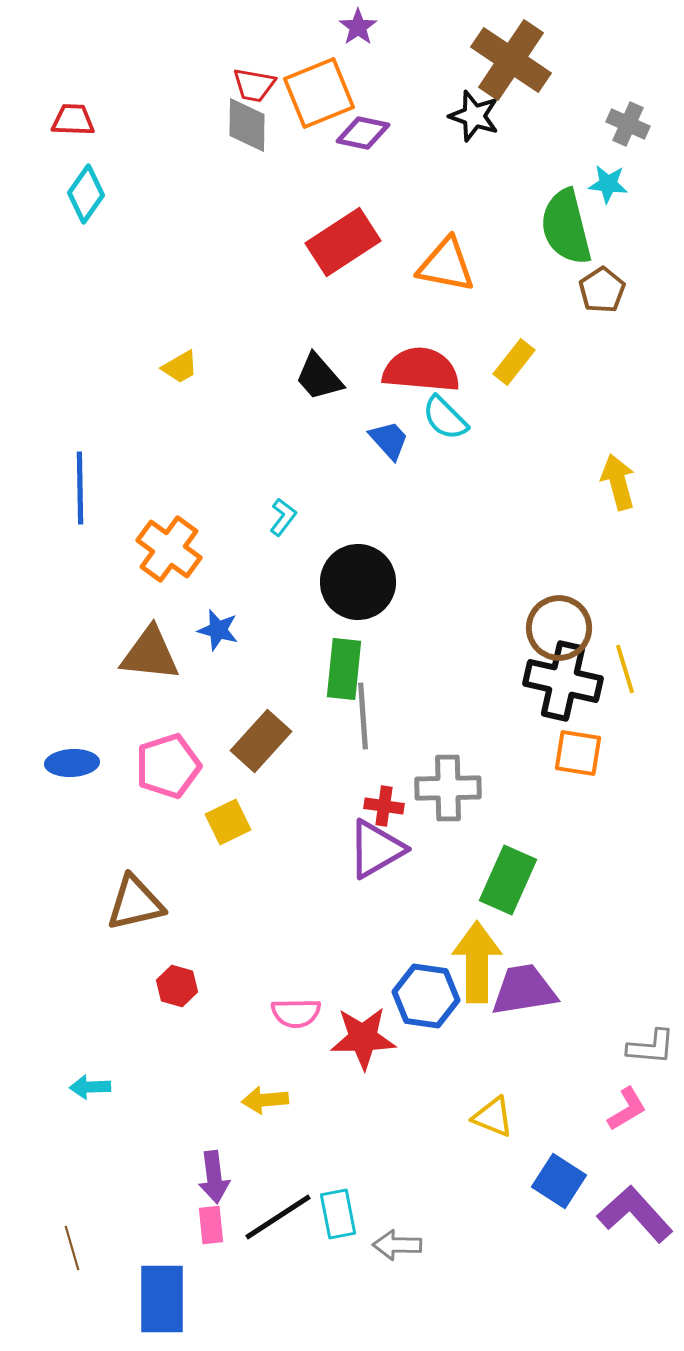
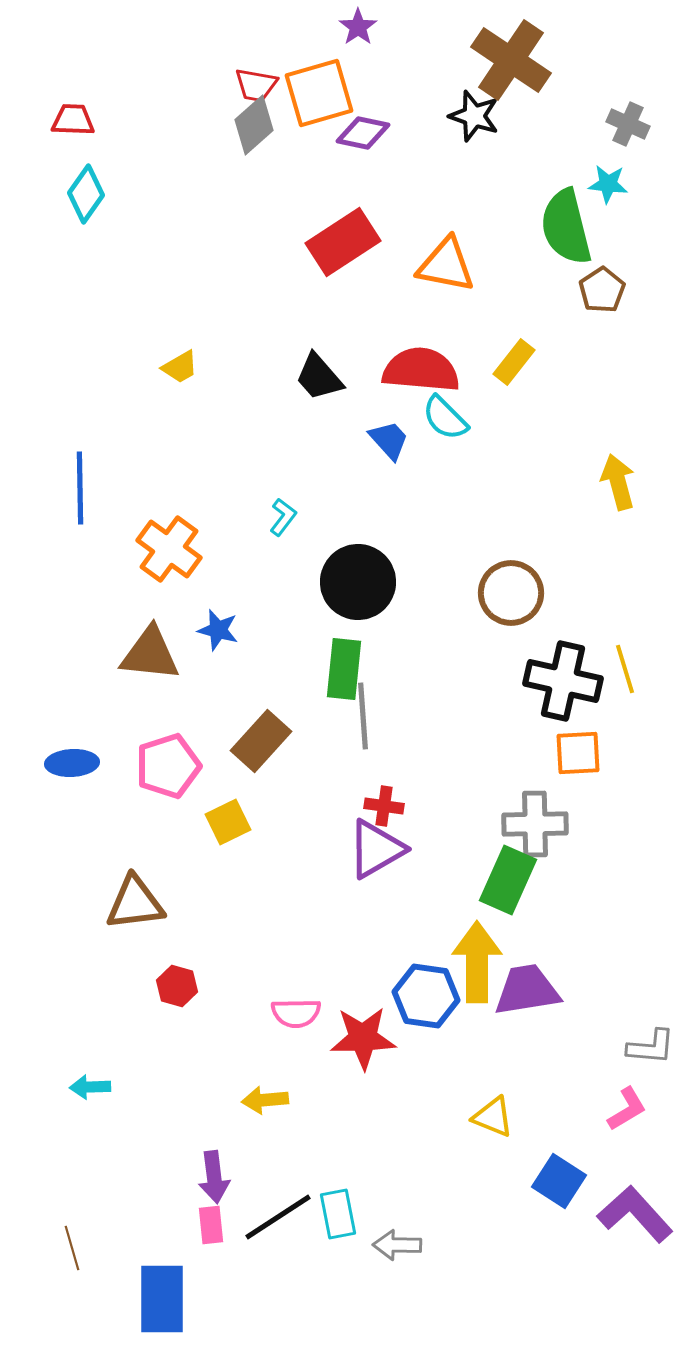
red trapezoid at (254, 85): moved 2 px right
orange square at (319, 93): rotated 6 degrees clockwise
gray diamond at (247, 125): moved 7 px right; rotated 48 degrees clockwise
brown circle at (559, 628): moved 48 px left, 35 px up
orange square at (578, 753): rotated 12 degrees counterclockwise
gray cross at (448, 788): moved 87 px right, 36 px down
brown triangle at (135, 903): rotated 6 degrees clockwise
purple trapezoid at (524, 990): moved 3 px right
